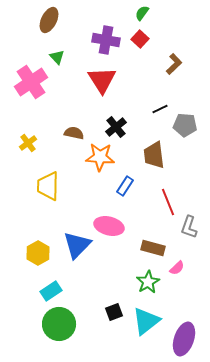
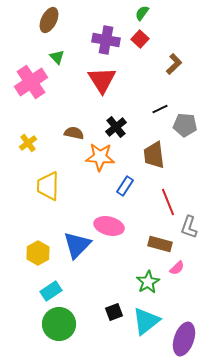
brown rectangle: moved 7 px right, 4 px up
